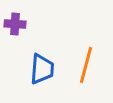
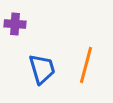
blue trapezoid: rotated 20 degrees counterclockwise
